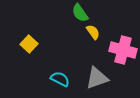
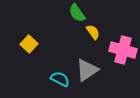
green semicircle: moved 3 px left
gray triangle: moved 10 px left, 8 px up; rotated 15 degrees counterclockwise
